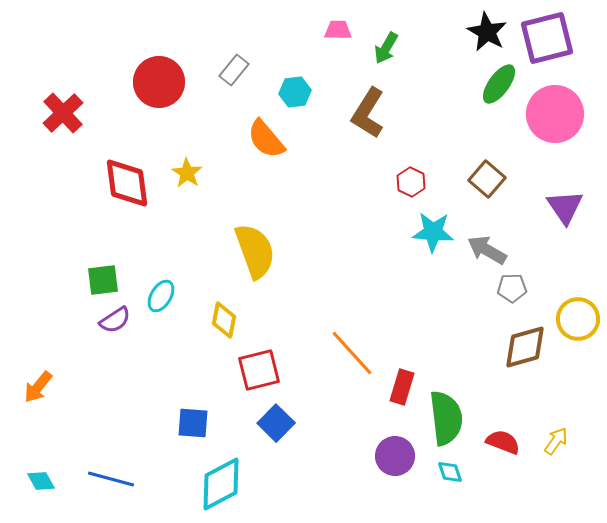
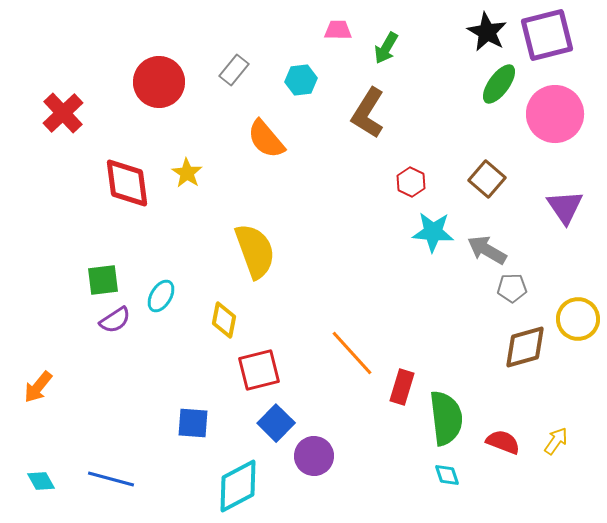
purple square at (547, 38): moved 3 px up
cyan hexagon at (295, 92): moved 6 px right, 12 px up
purple circle at (395, 456): moved 81 px left
cyan diamond at (450, 472): moved 3 px left, 3 px down
cyan diamond at (221, 484): moved 17 px right, 2 px down
